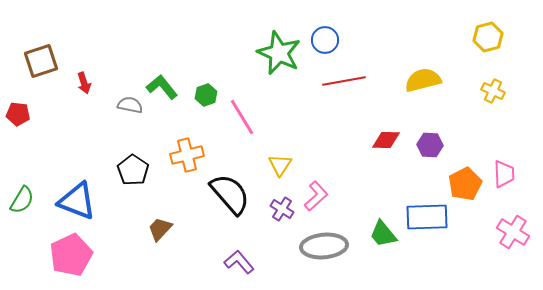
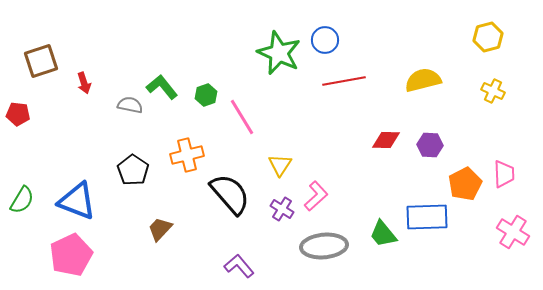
purple L-shape: moved 4 px down
